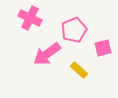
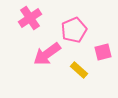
pink cross: rotated 30 degrees clockwise
pink square: moved 4 px down
